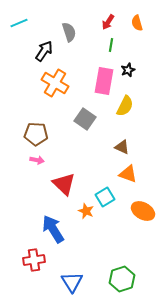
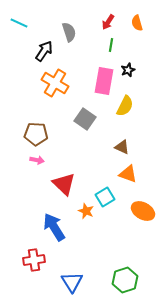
cyan line: rotated 48 degrees clockwise
blue arrow: moved 1 px right, 2 px up
green hexagon: moved 3 px right, 1 px down
